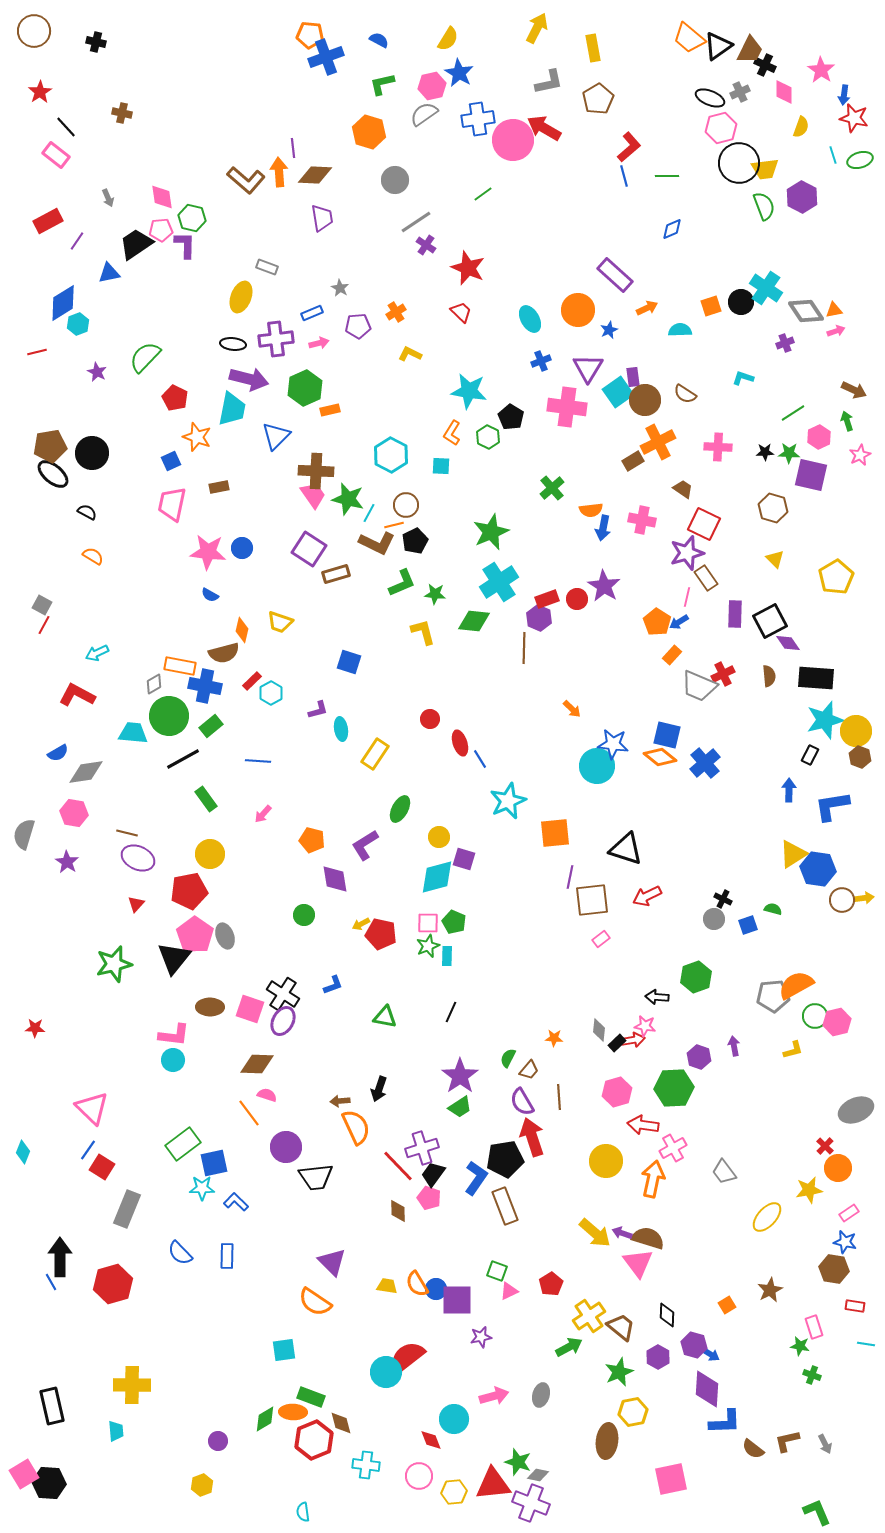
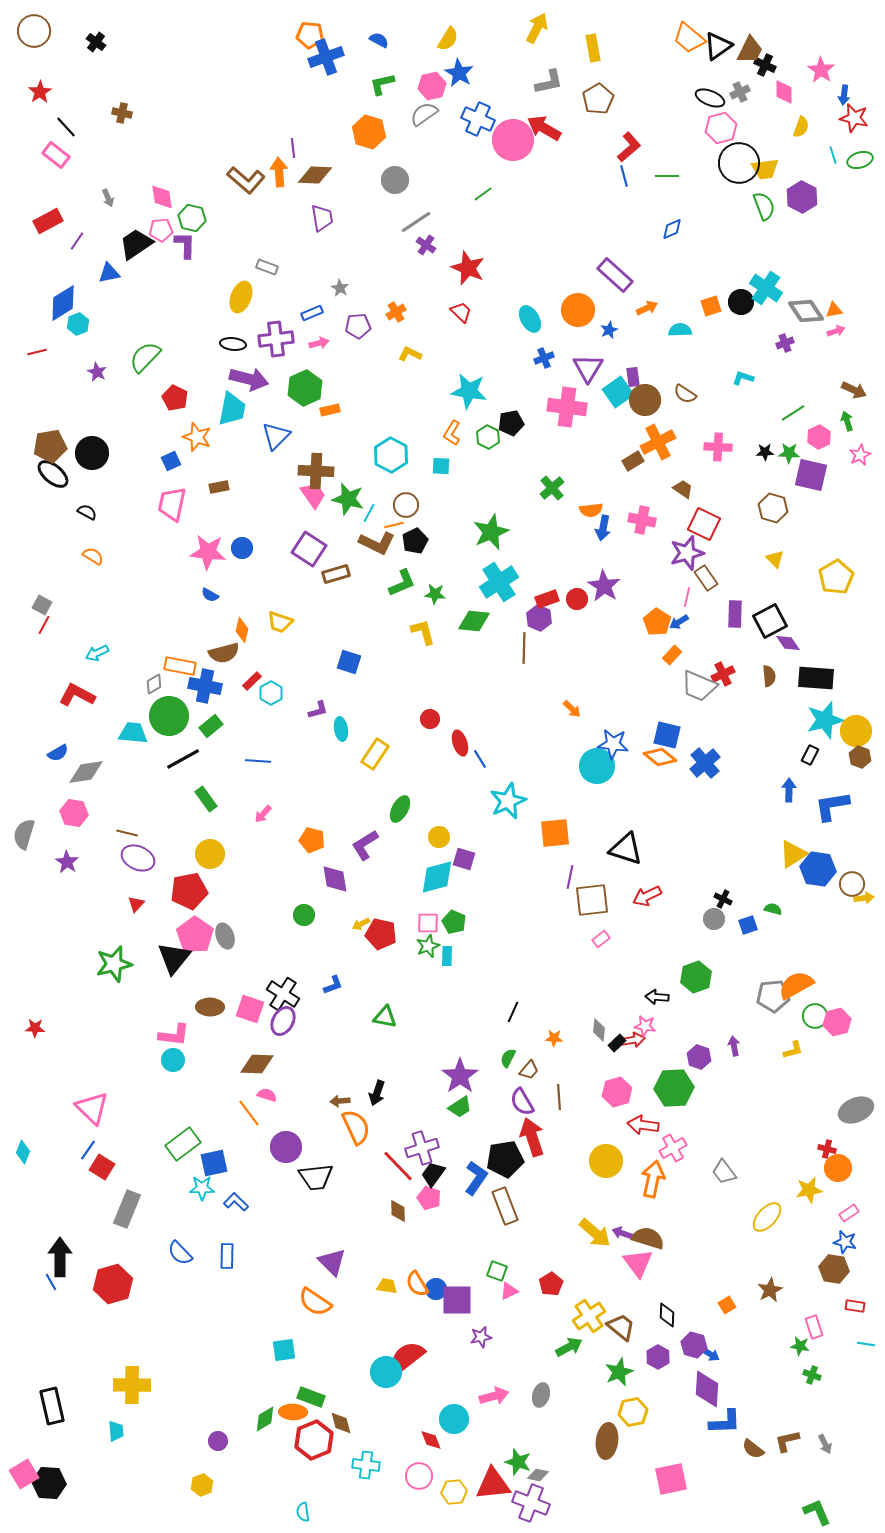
black cross at (96, 42): rotated 24 degrees clockwise
blue cross at (478, 119): rotated 32 degrees clockwise
blue cross at (541, 361): moved 3 px right, 3 px up
black pentagon at (511, 417): moved 6 px down; rotated 30 degrees clockwise
brown circle at (842, 900): moved 10 px right, 16 px up
black line at (451, 1012): moved 62 px right
black arrow at (379, 1089): moved 2 px left, 4 px down
red cross at (825, 1146): moved 2 px right, 3 px down; rotated 30 degrees counterclockwise
